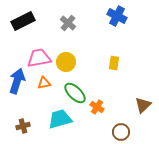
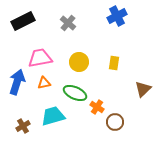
blue cross: rotated 36 degrees clockwise
pink trapezoid: moved 1 px right
yellow circle: moved 13 px right
blue arrow: moved 1 px down
green ellipse: rotated 20 degrees counterclockwise
brown triangle: moved 16 px up
cyan trapezoid: moved 7 px left, 3 px up
brown cross: rotated 16 degrees counterclockwise
brown circle: moved 6 px left, 10 px up
